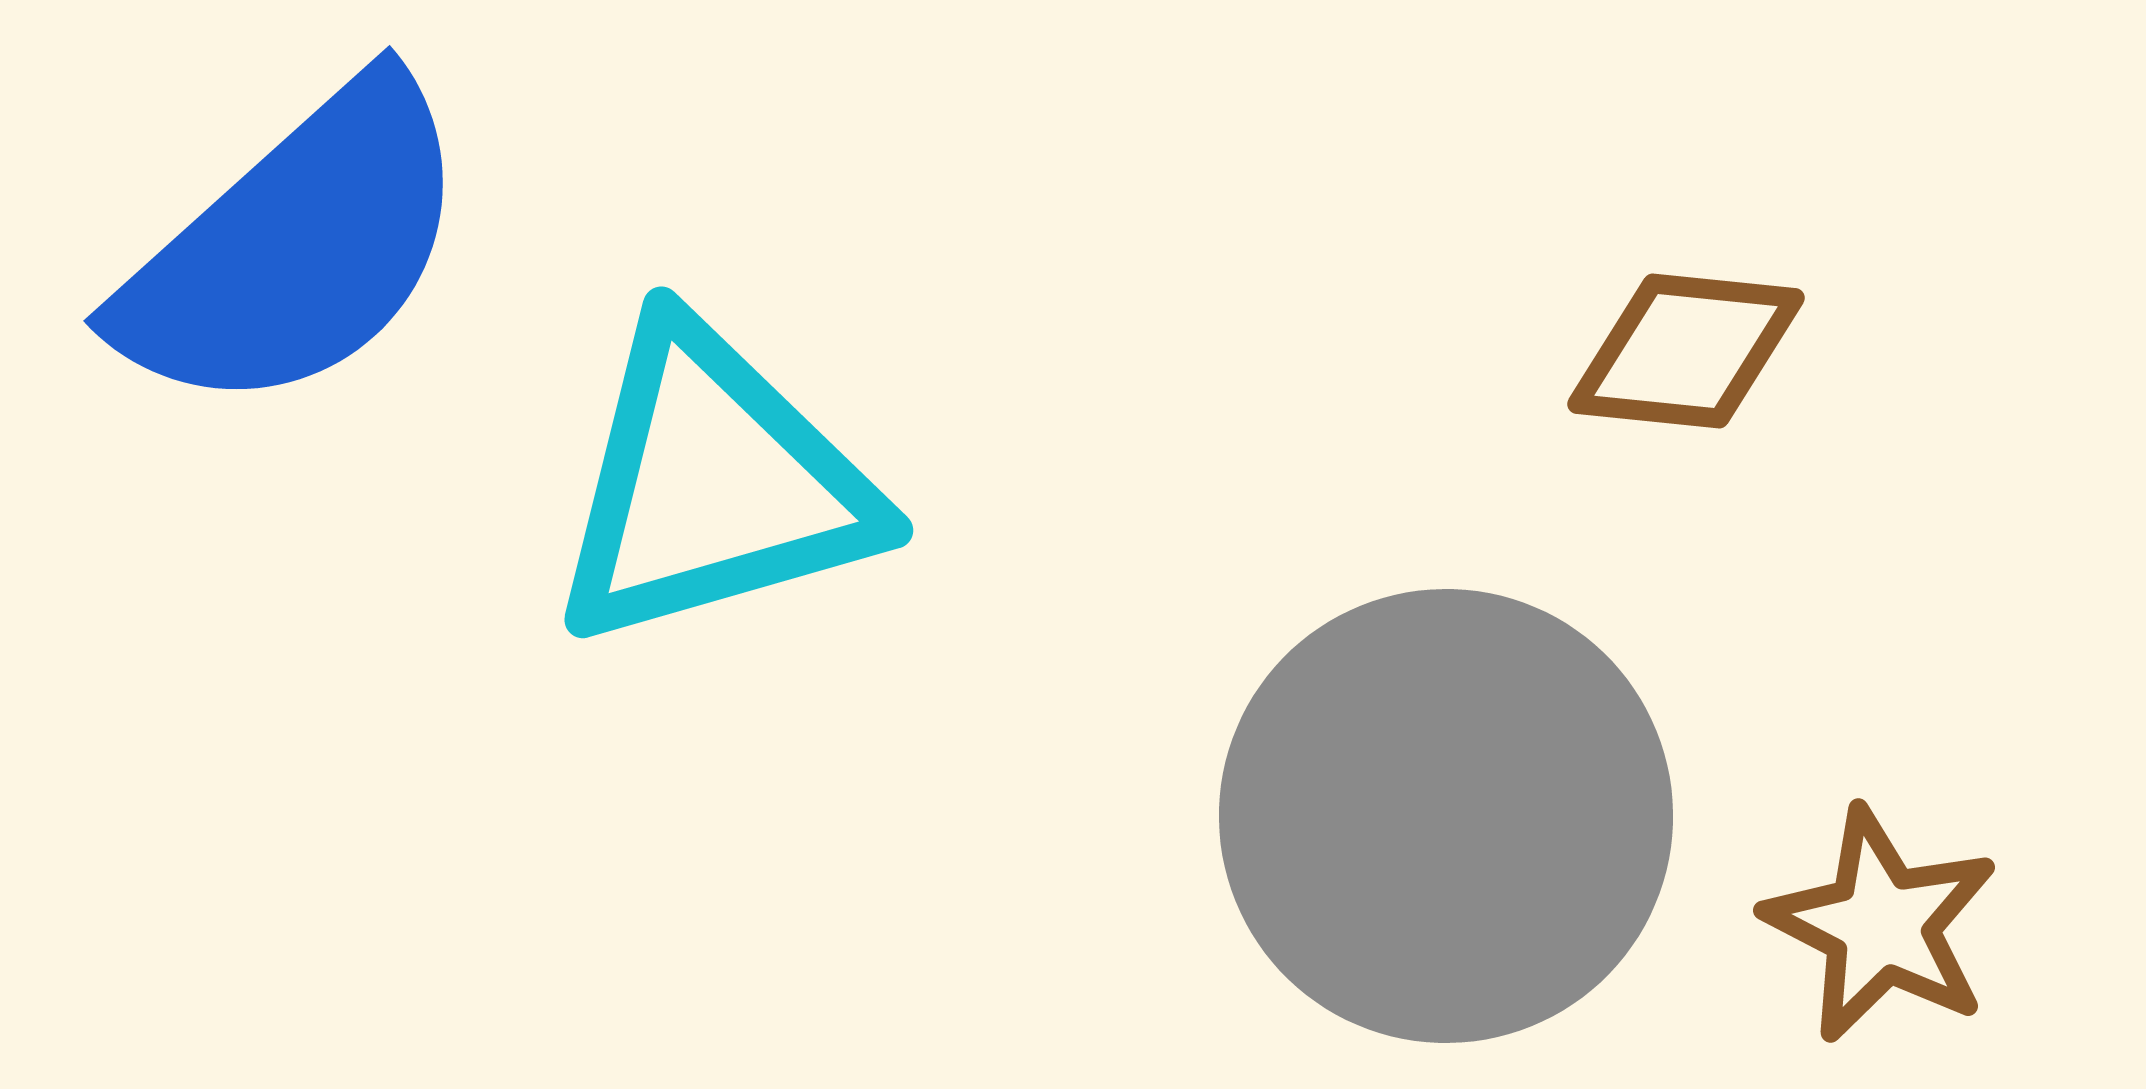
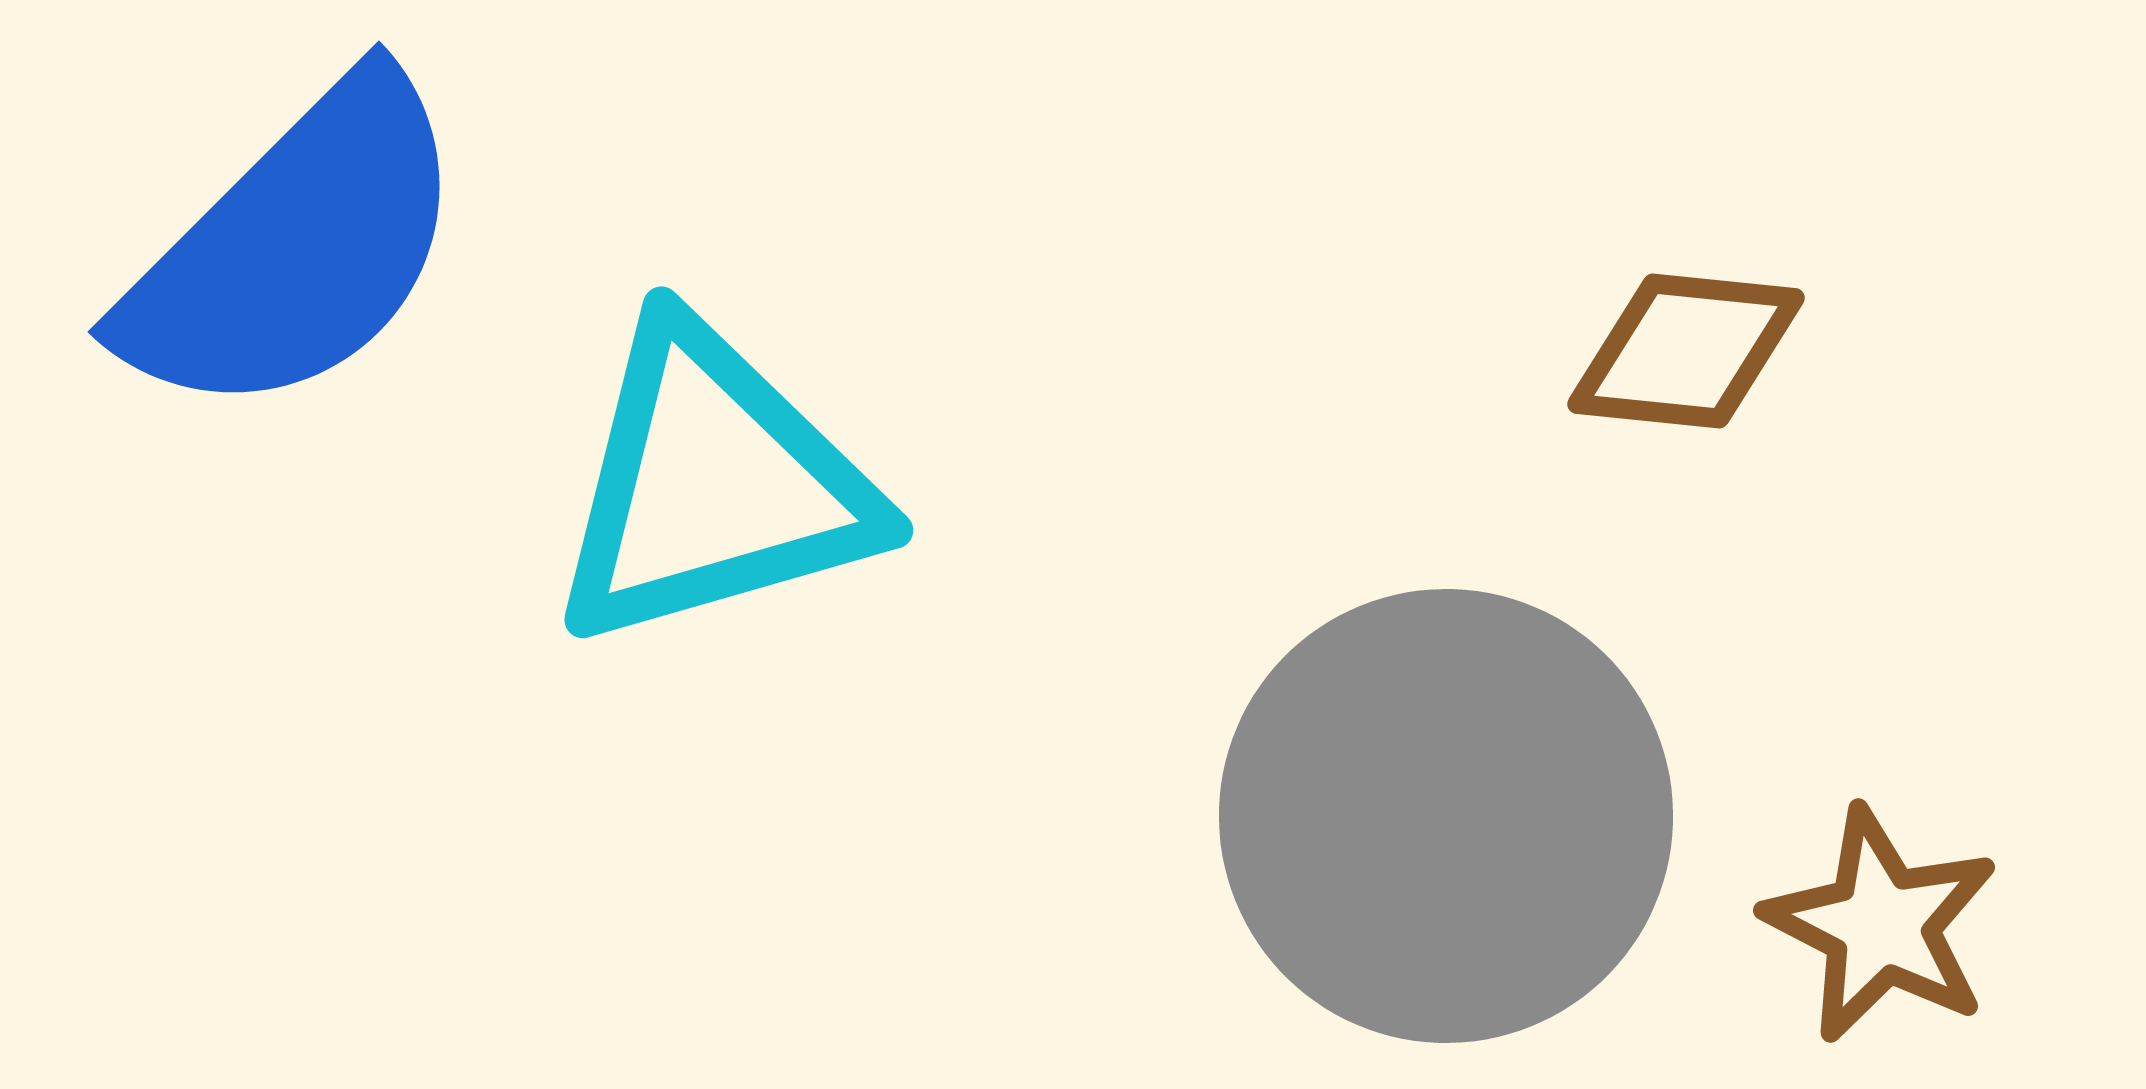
blue semicircle: rotated 3 degrees counterclockwise
